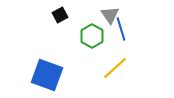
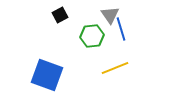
green hexagon: rotated 25 degrees clockwise
yellow line: rotated 20 degrees clockwise
